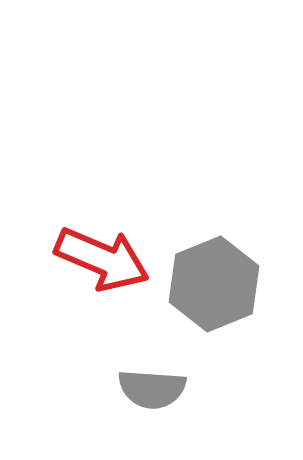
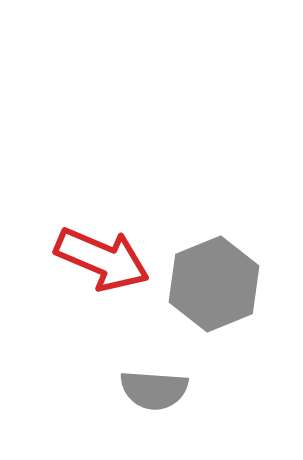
gray semicircle: moved 2 px right, 1 px down
